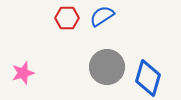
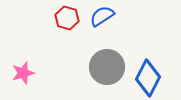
red hexagon: rotated 15 degrees clockwise
blue diamond: rotated 12 degrees clockwise
